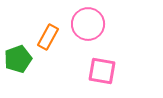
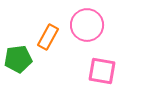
pink circle: moved 1 px left, 1 px down
green pentagon: rotated 12 degrees clockwise
